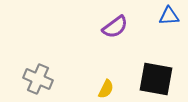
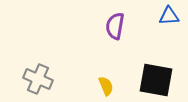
purple semicircle: moved 1 px up; rotated 136 degrees clockwise
black square: moved 1 px down
yellow semicircle: moved 3 px up; rotated 48 degrees counterclockwise
